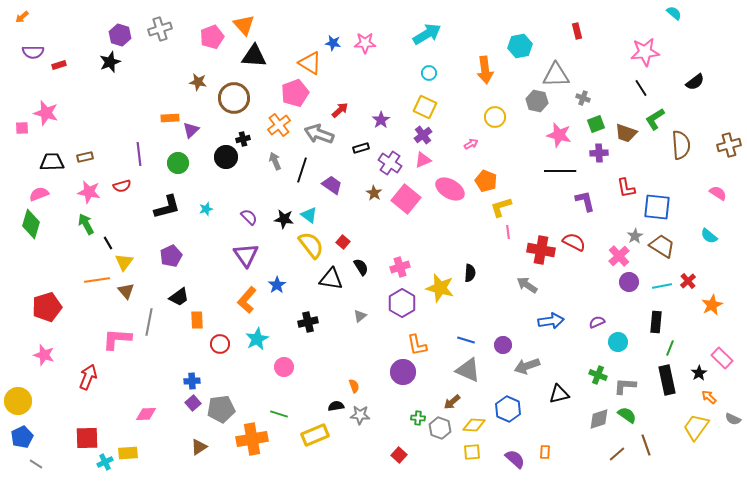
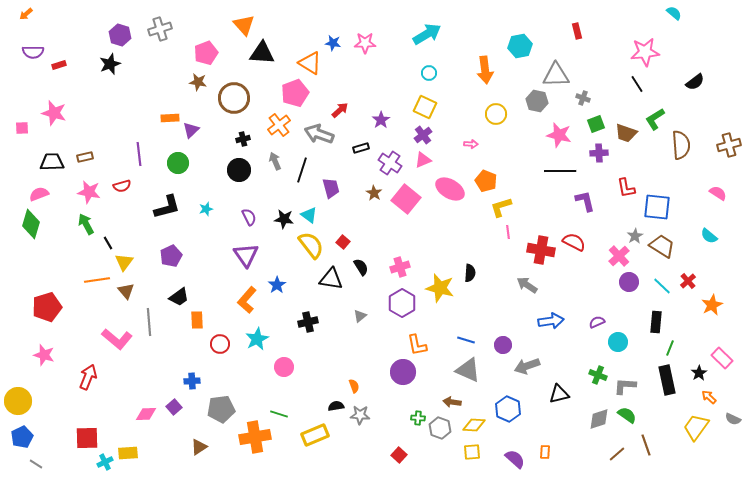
orange arrow at (22, 17): moved 4 px right, 3 px up
pink pentagon at (212, 37): moved 6 px left, 16 px down
black triangle at (254, 56): moved 8 px right, 3 px up
black star at (110, 62): moved 2 px down
black line at (641, 88): moved 4 px left, 4 px up
pink star at (46, 113): moved 8 px right
yellow circle at (495, 117): moved 1 px right, 3 px up
pink arrow at (471, 144): rotated 32 degrees clockwise
black circle at (226, 157): moved 13 px right, 13 px down
purple trapezoid at (332, 185): moved 1 px left, 3 px down; rotated 40 degrees clockwise
purple semicircle at (249, 217): rotated 18 degrees clockwise
cyan line at (662, 286): rotated 54 degrees clockwise
gray line at (149, 322): rotated 16 degrees counterclockwise
pink L-shape at (117, 339): rotated 144 degrees counterclockwise
brown arrow at (452, 402): rotated 48 degrees clockwise
purple square at (193, 403): moved 19 px left, 4 px down
orange cross at (252, 439): moved 3 px right, 2 px up
